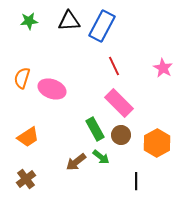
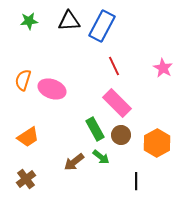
orange semicircle: moved 1 px right, 2 px down
pink rectangle: moved 2 px left
brown arrow: moved 2 px left
